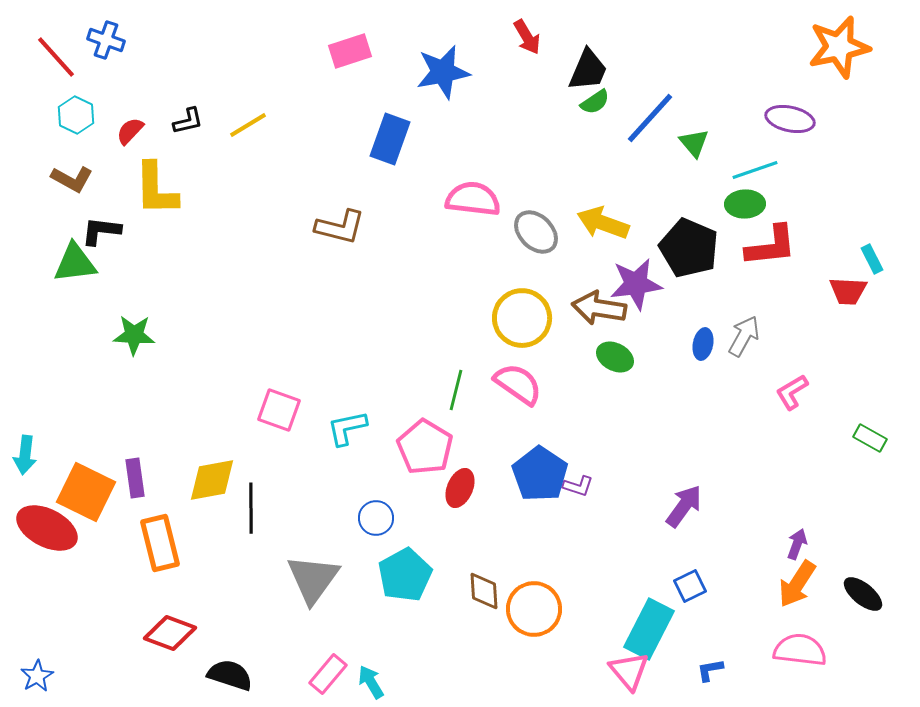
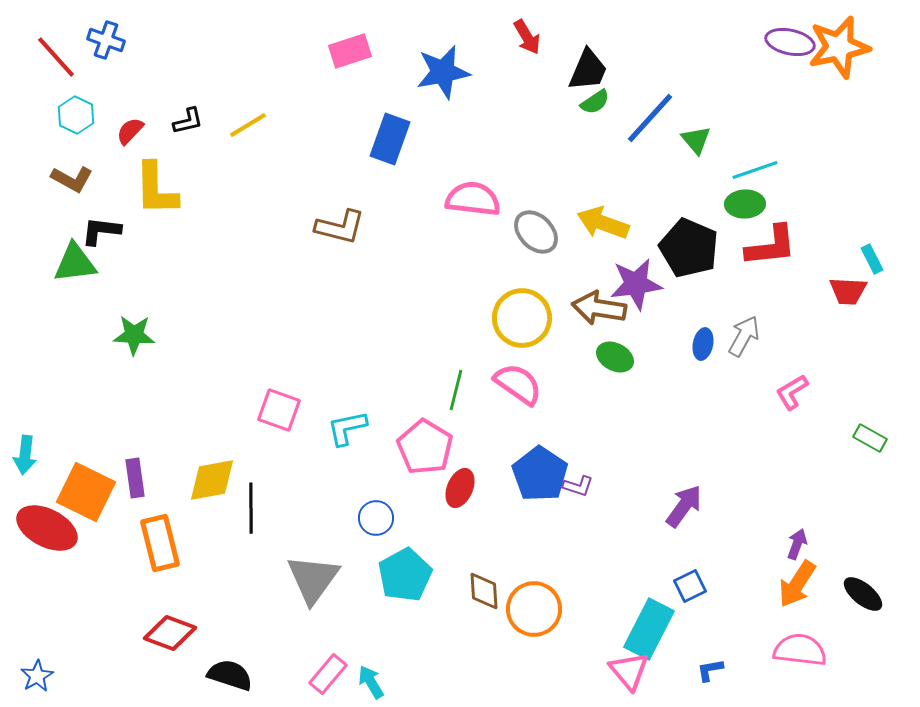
purple ellipse at (790, 119): moved 77 px up
green triangle at (694, 143): moved 2 px right, 3 px up
